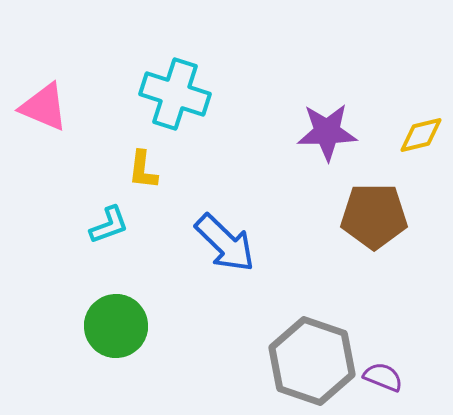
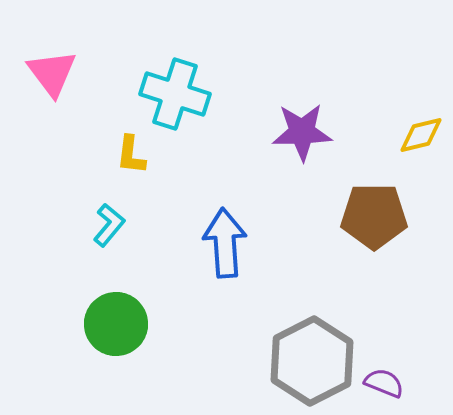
pink triangle: moved 8 px right, 34 px up; rotated 30 degrees clockwise
purple star: moved 25 px left
yellow L-shape: moved 12 px left, 15 px up
cyan L-shape: rotated 30 degrees counterclockwise
blue arrow: rotated 138 degrees counterclockwise
green circle: moved 2 px up
gray hexagon: rotated 14 degrees clockwise
purple semicircle: moved 1 px right, 6 px down
